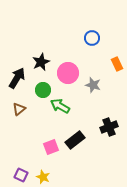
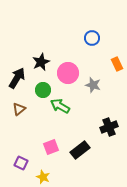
black rectangle: moved 5 px right, 10 px down
purple square: moved 12 px up
